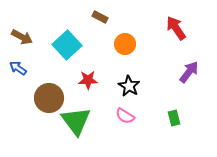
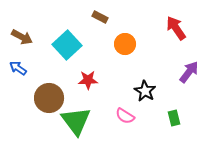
black star: moved 16 px right, 5 px down
